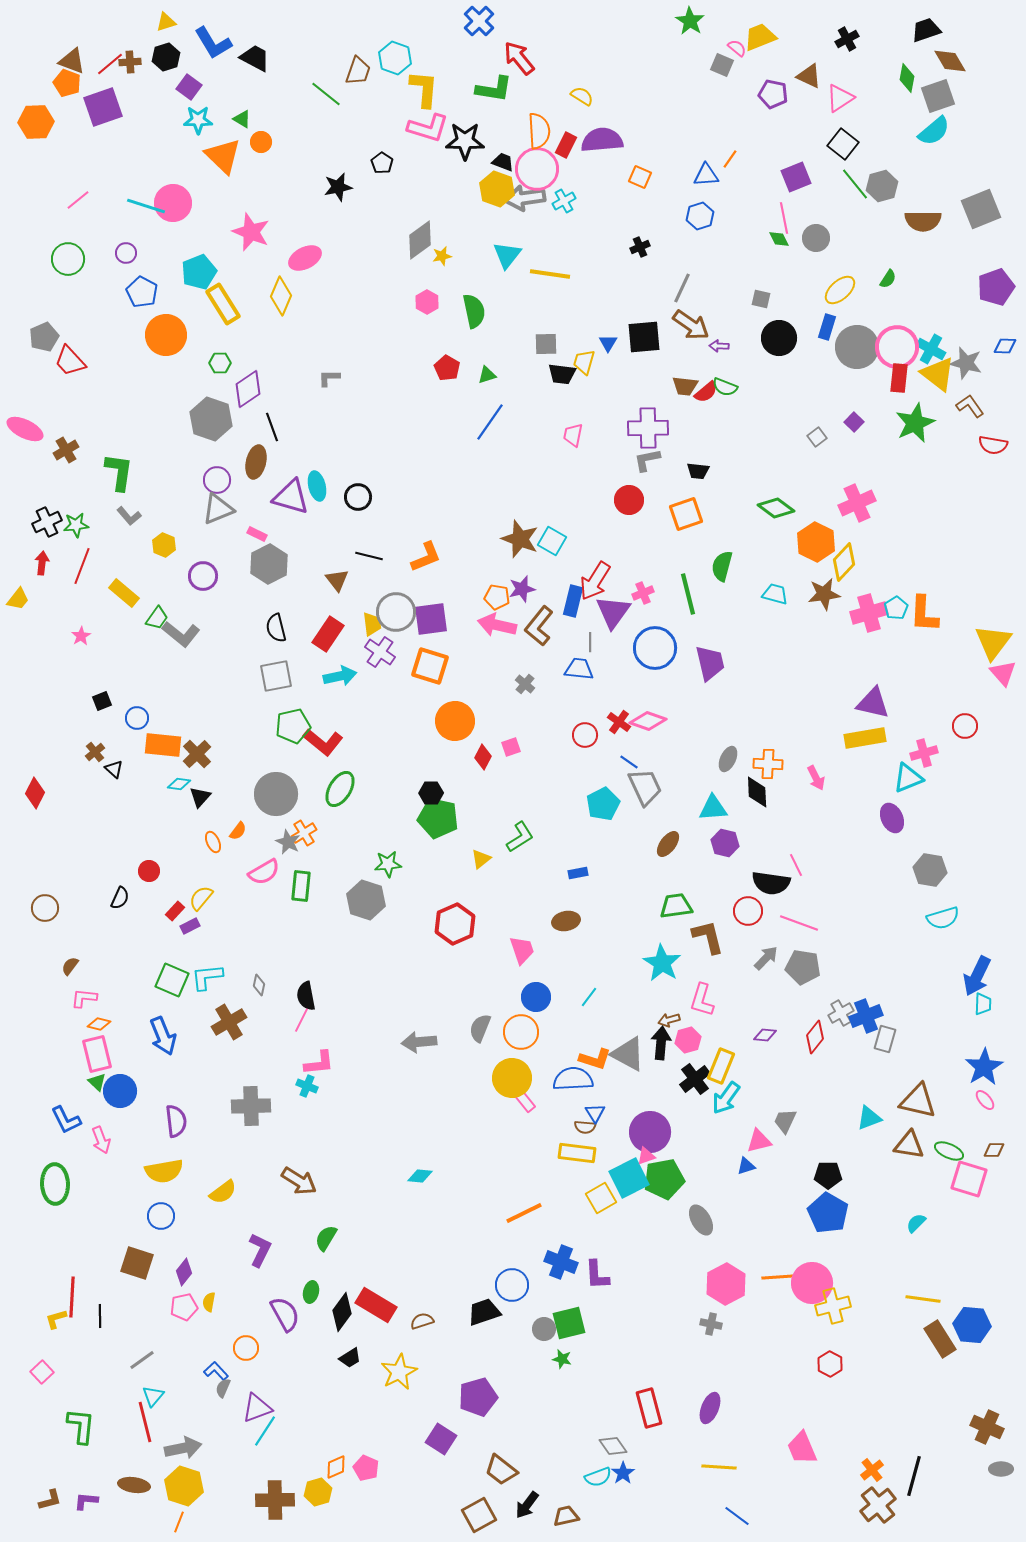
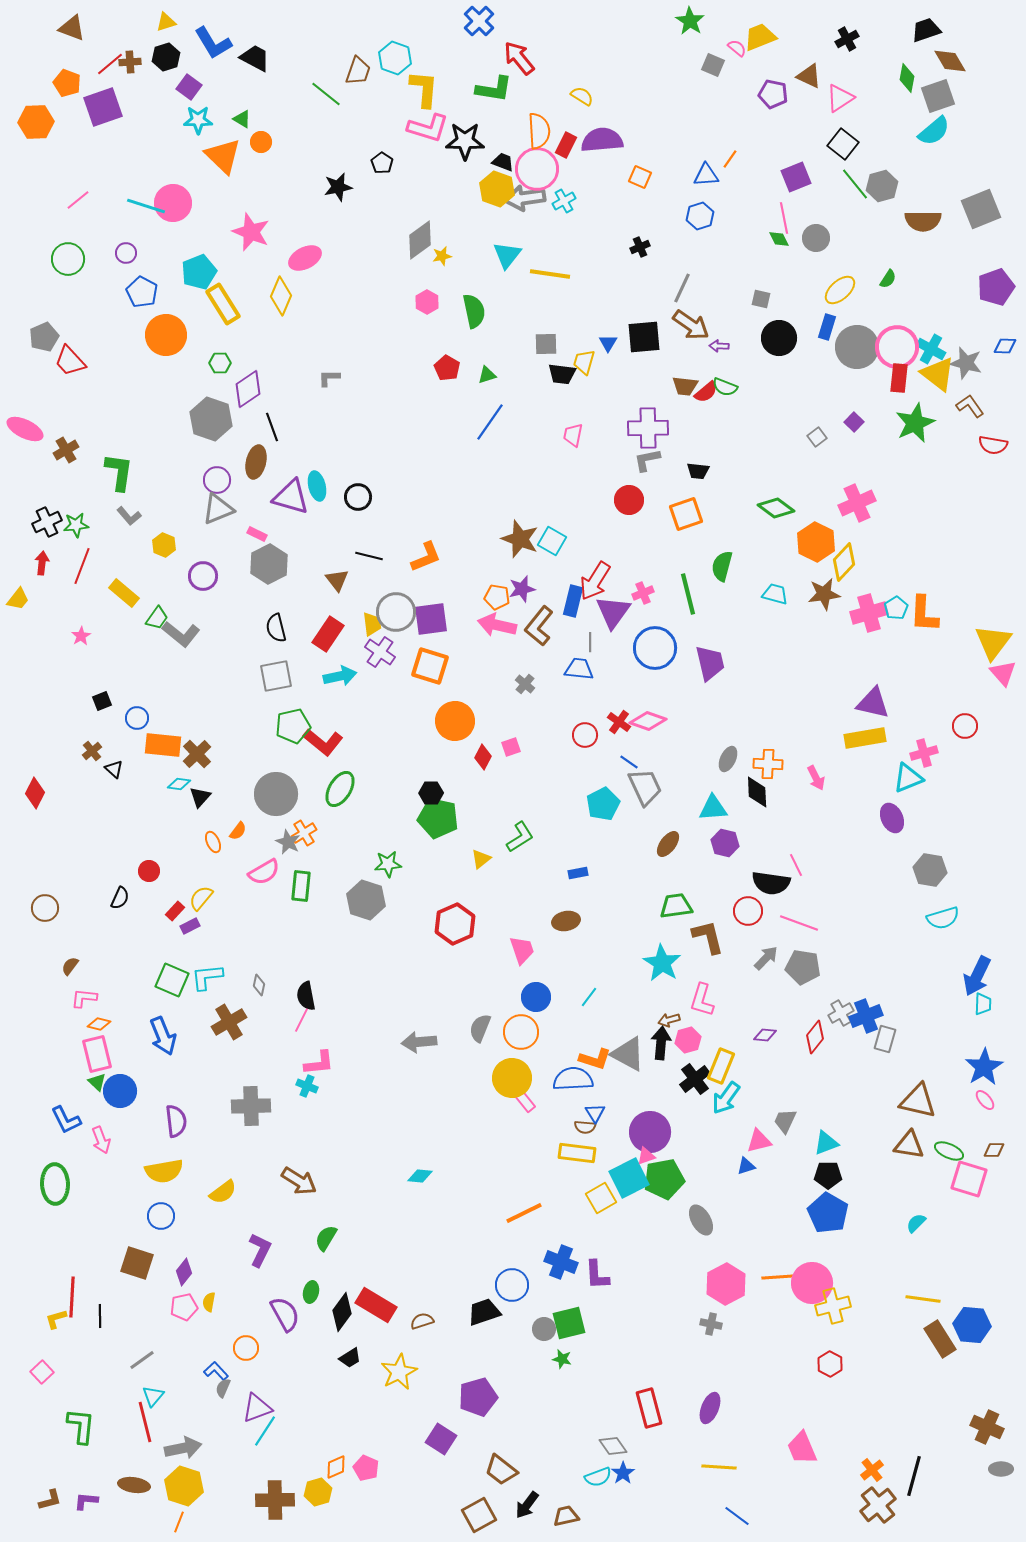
brown triangle at (72, 61): moved 33 px up
gray square at (722, 65): moved 9 px left
brown cross at (95, 752): moved 3 px left, 1 px up
cyan triangle at (869, 1118): moved 43 px left, 25 px down
